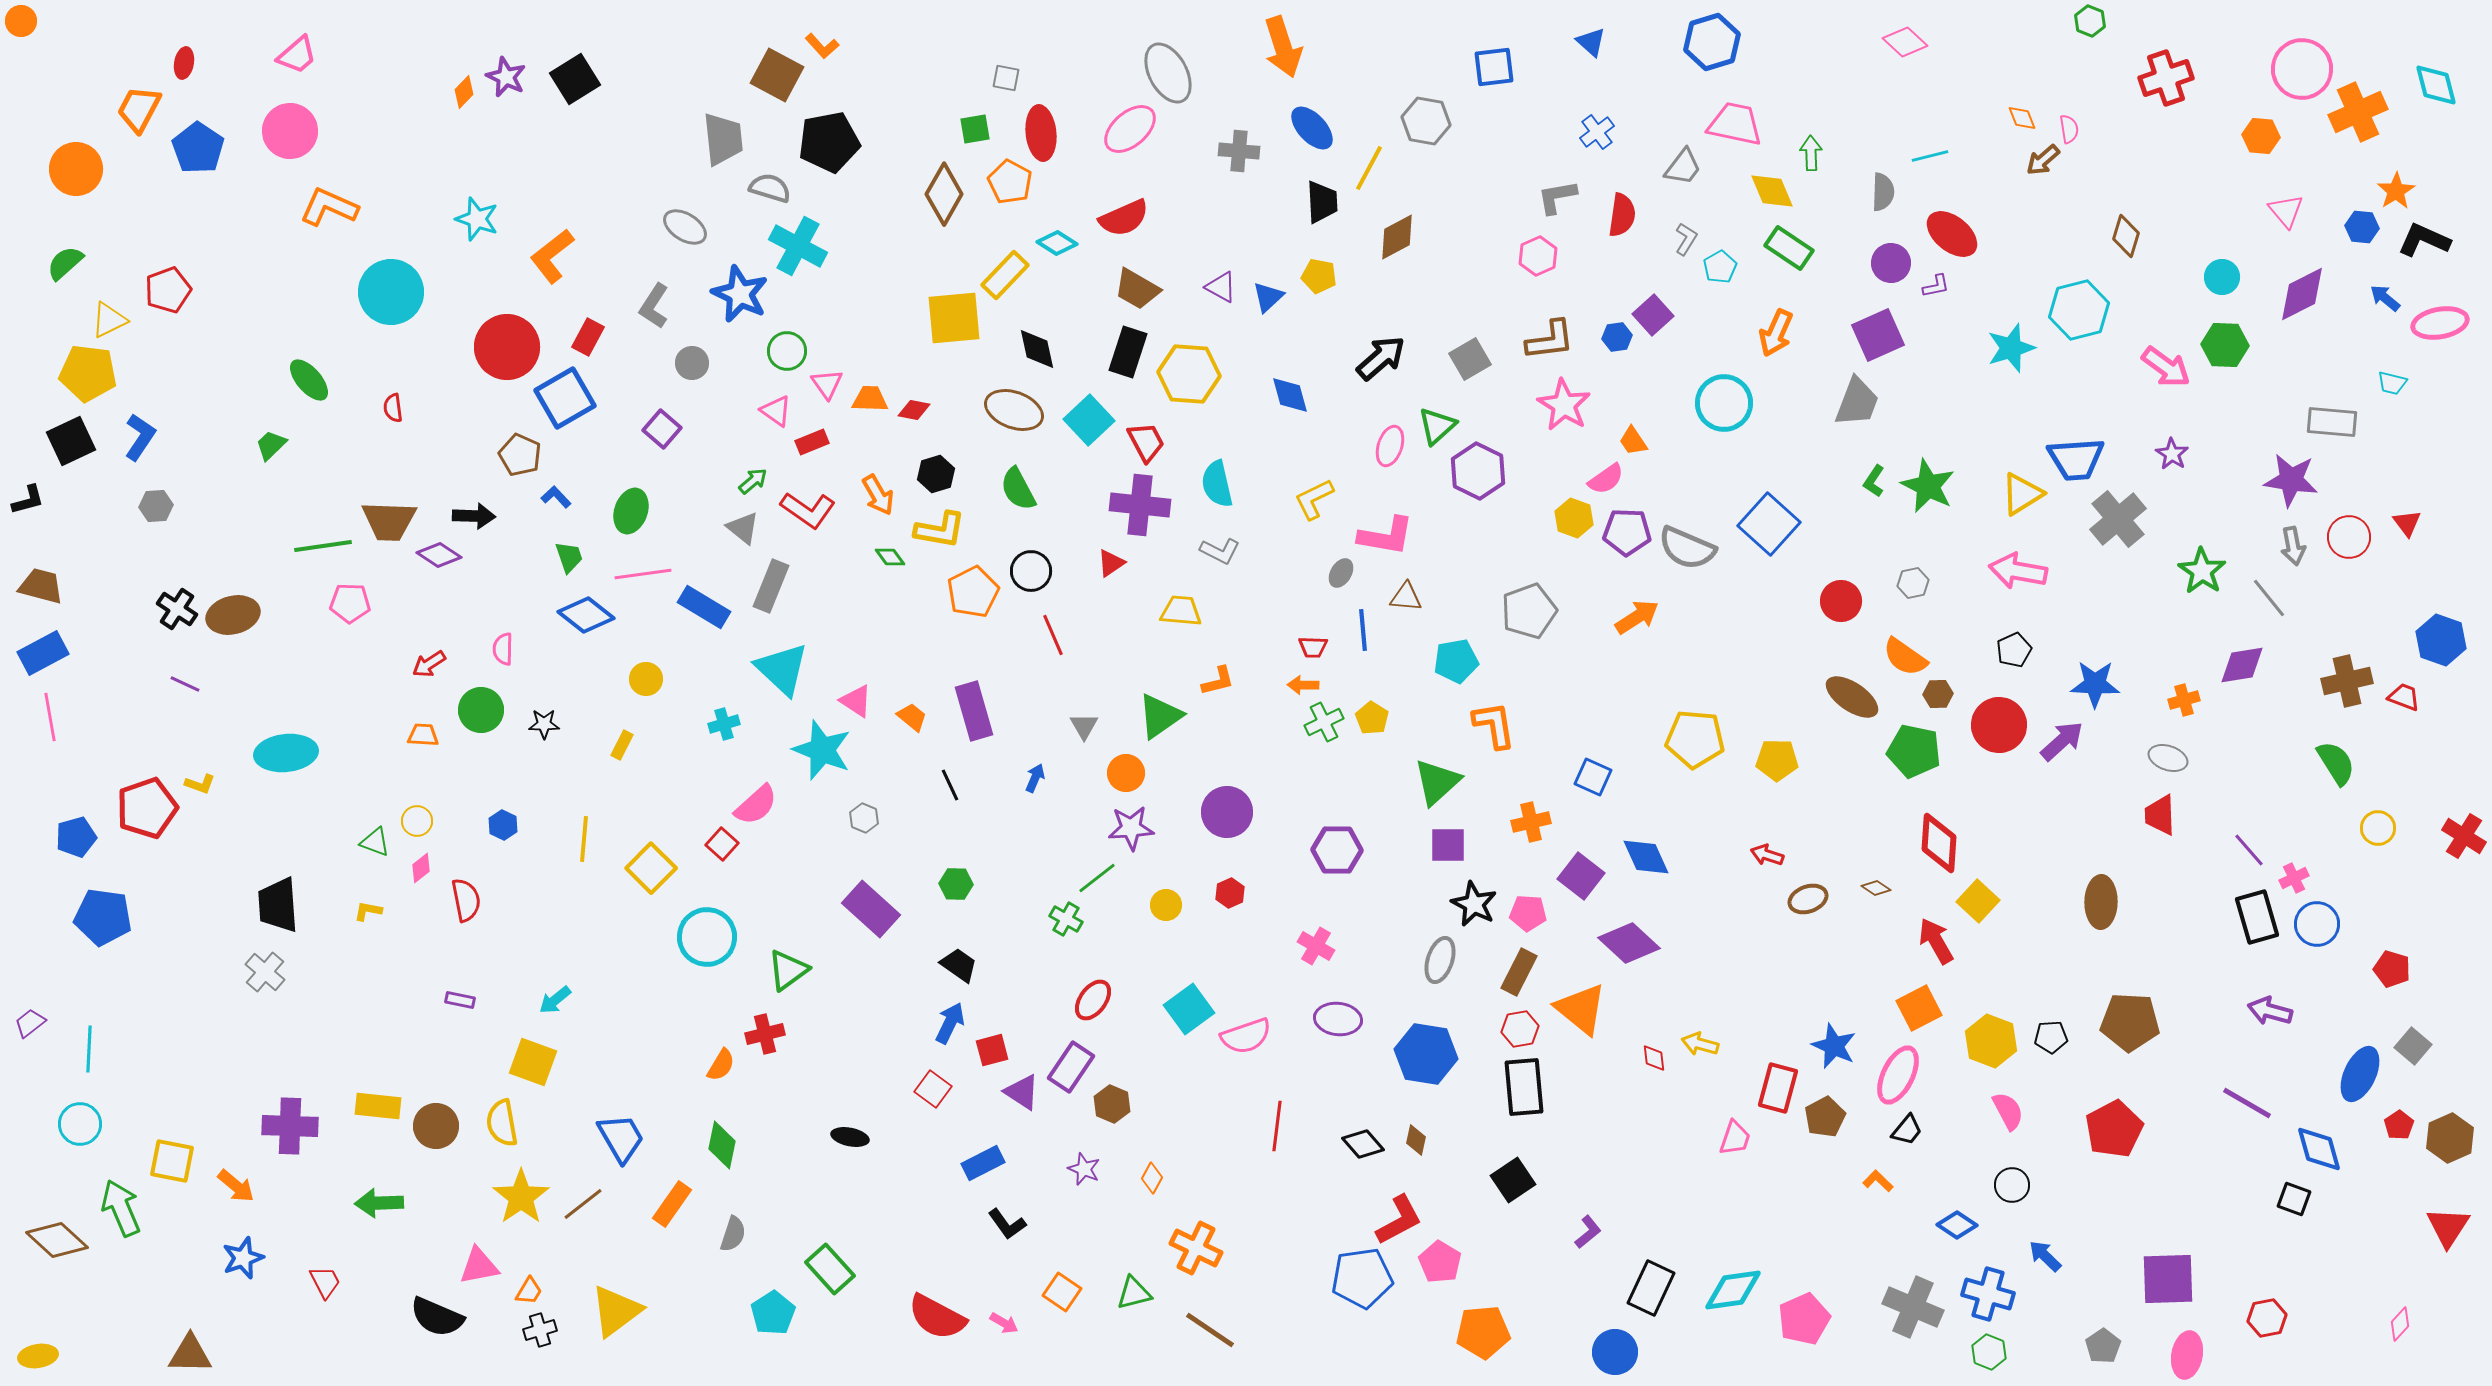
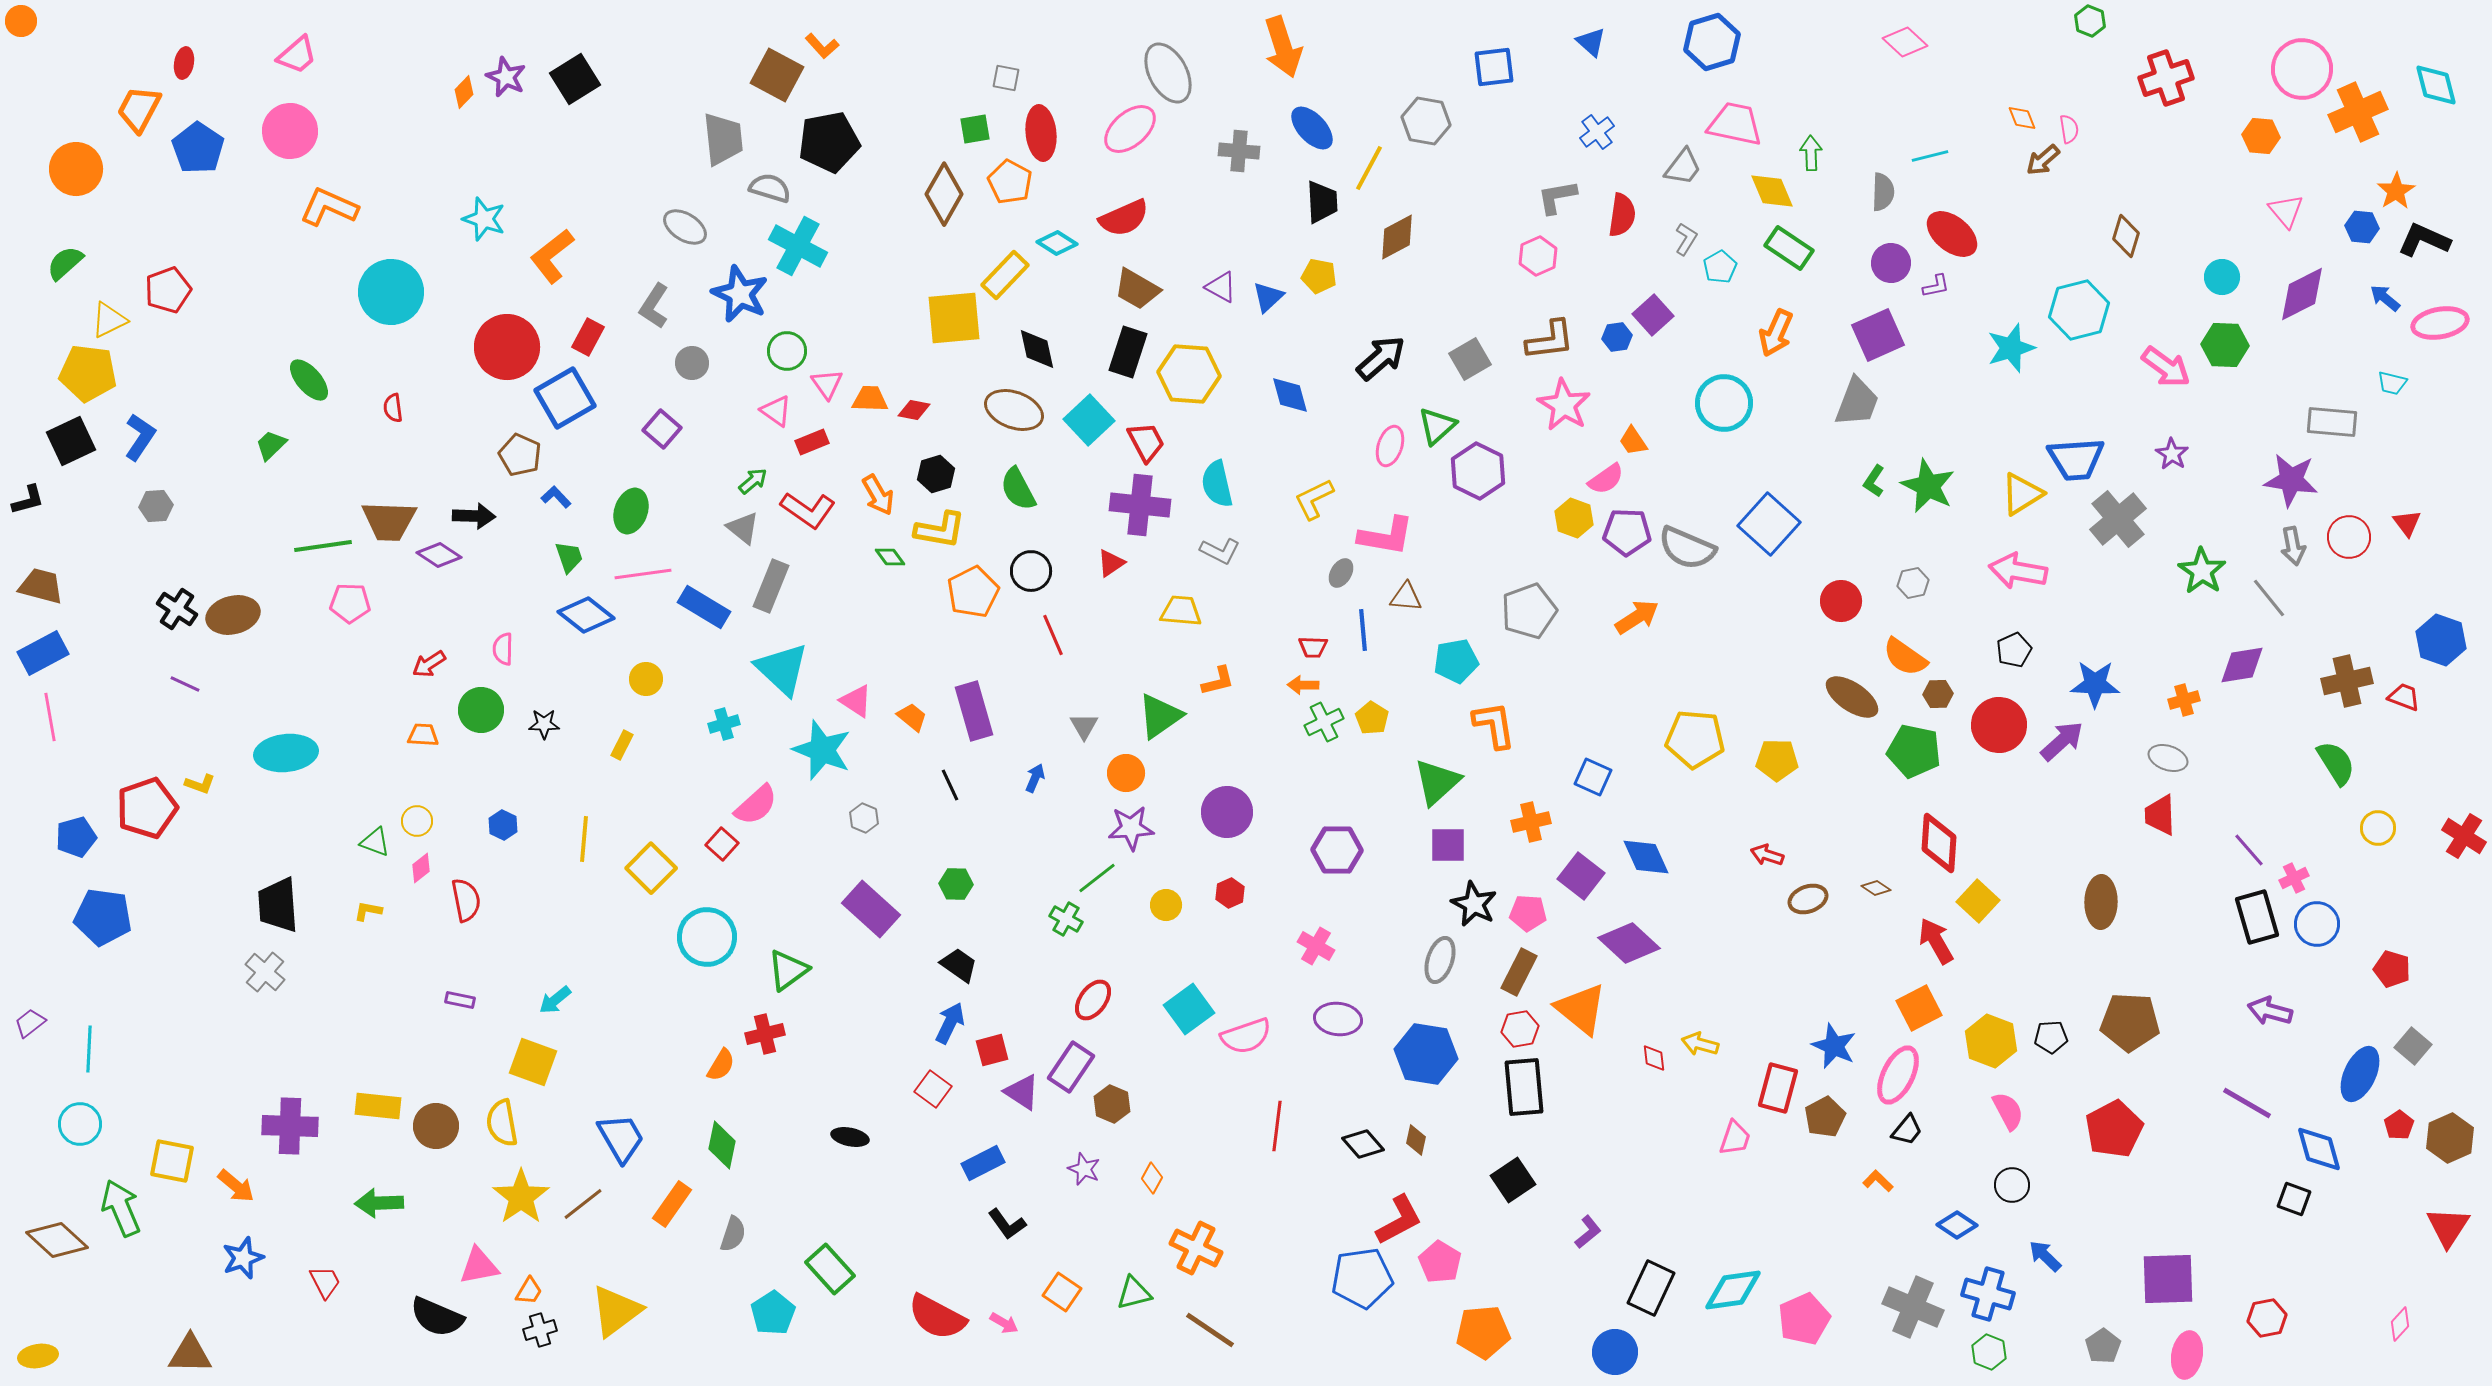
cyan star at (477, 219): moved 7 px right
